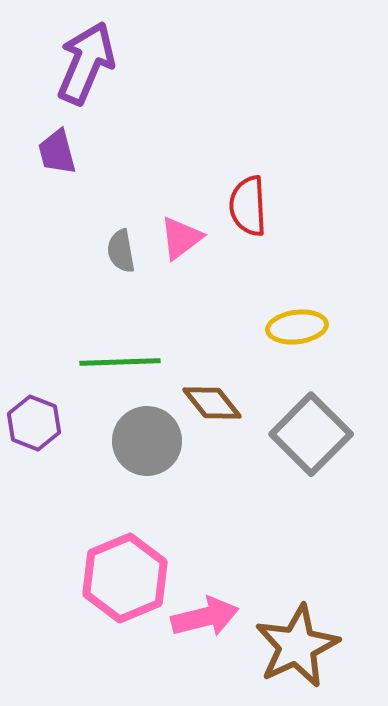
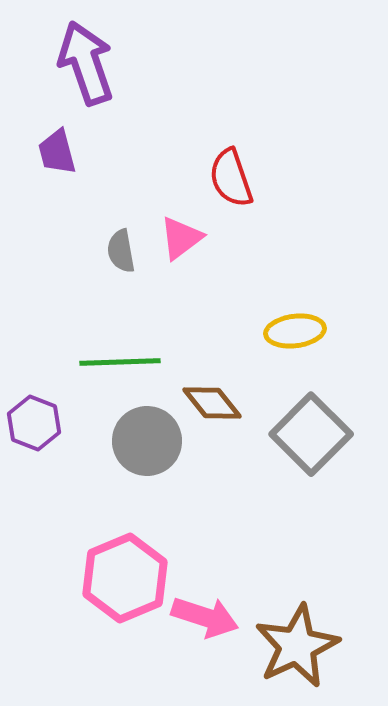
purple arrow: rotated 42 degrees counterclockwise
red semicircle: moved 17 px left, 28 px up; rotated 16 degrees counterclockwise
yellow ellipse: moved 2 px left, 4 px down
pink arrow: rotated 32 degrees clockwise
